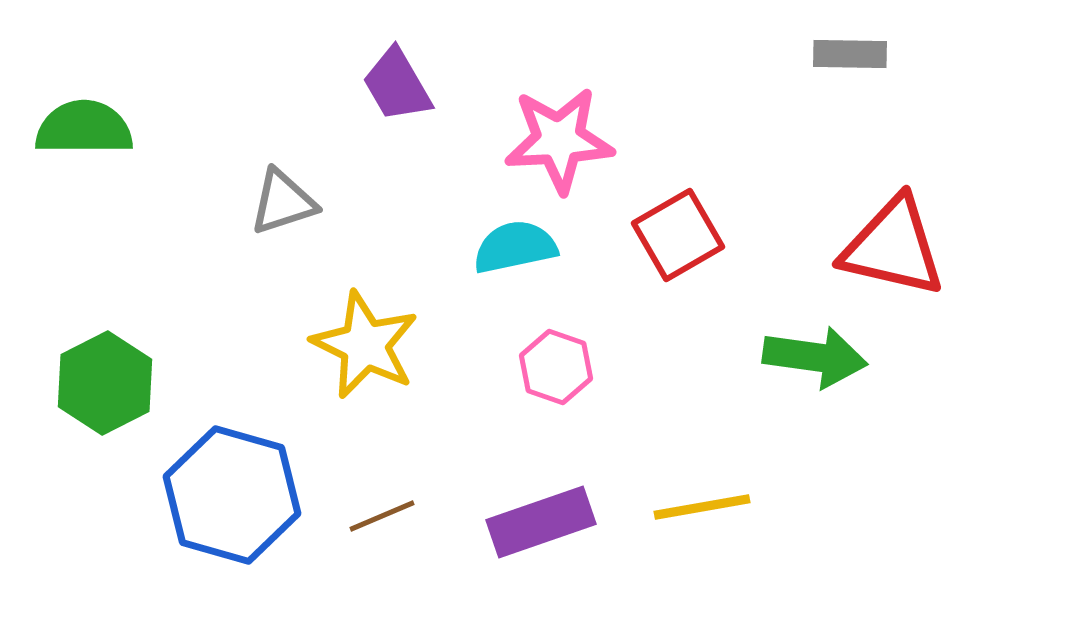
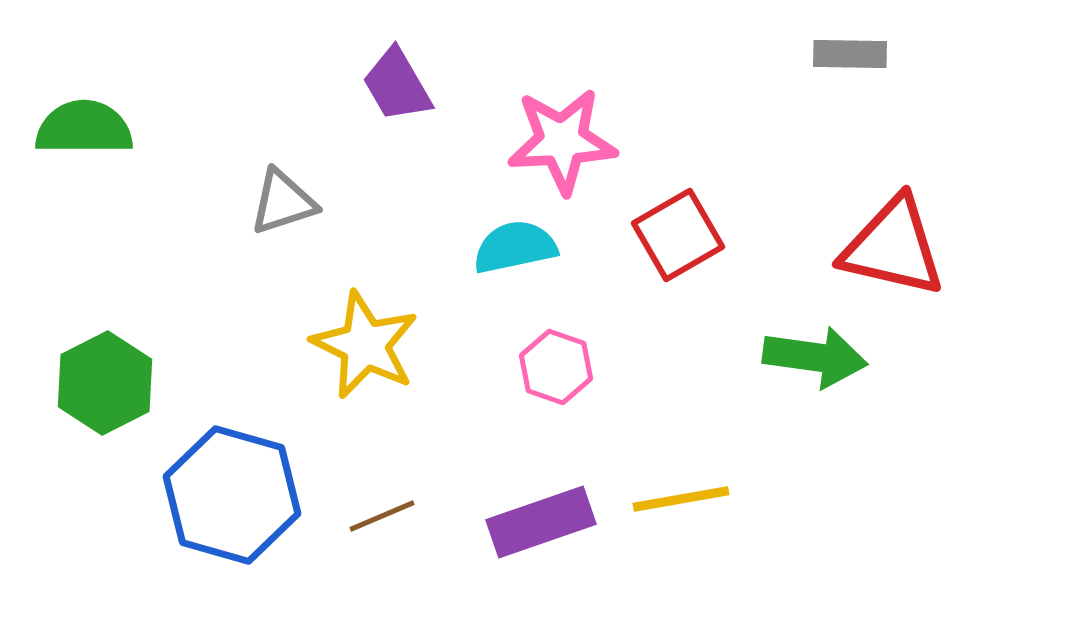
pink star: moved 3 px right, 1 px down
yellow line: moved 21 px left, 8 px up
